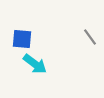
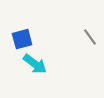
blue square: rotated 20 degrees counterclockwise
